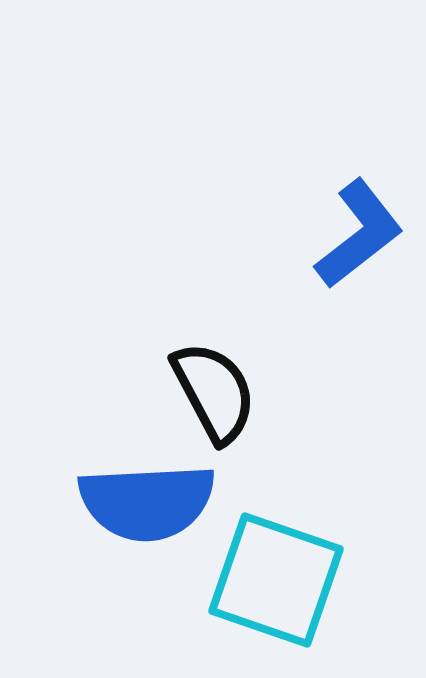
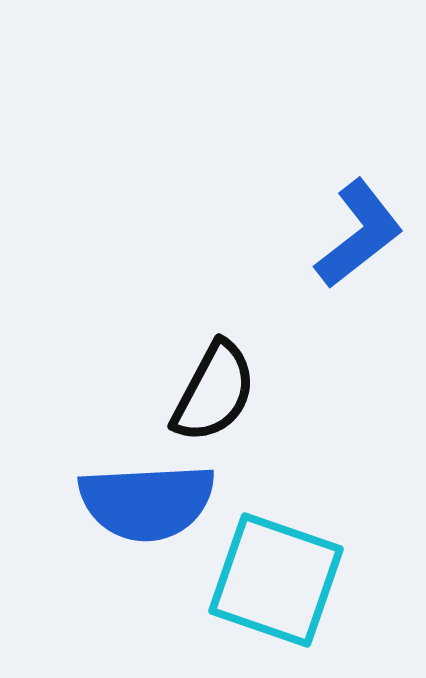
black semicircle: rotated 56 degrees clockwise
